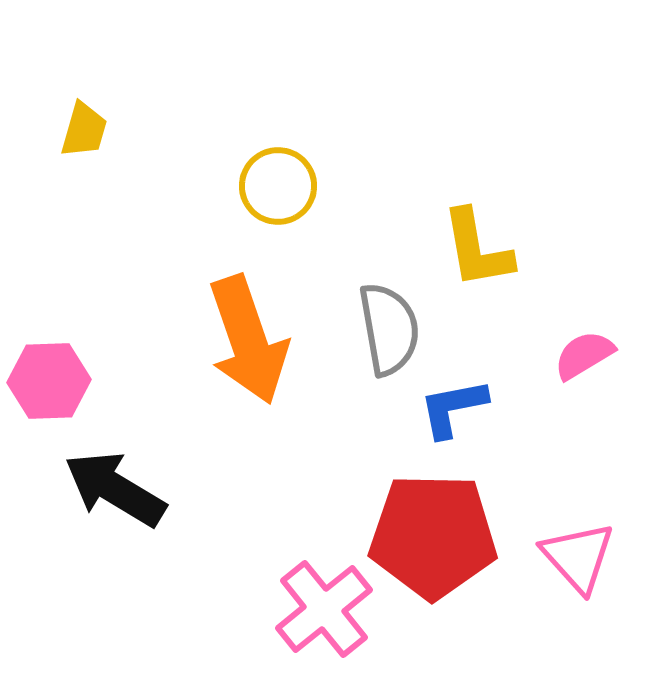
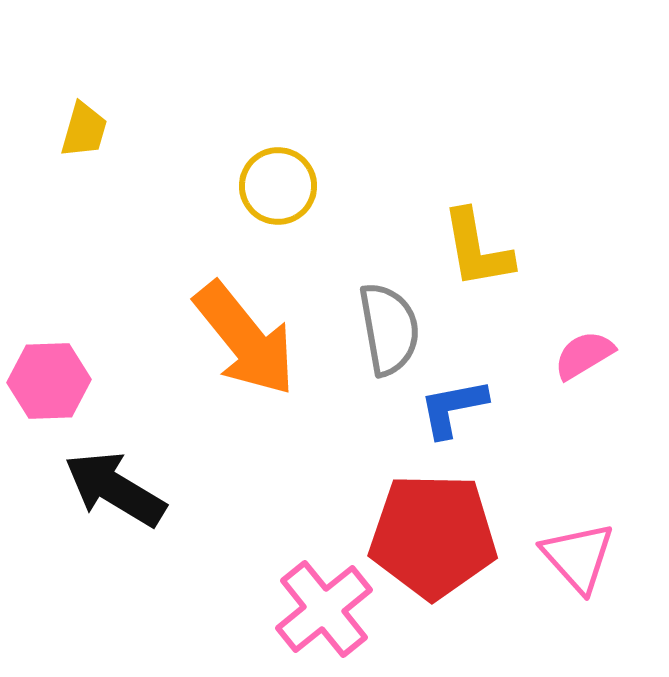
orange arrow: moved 3 px left, 1 px up; rotated 20 degrees counterclockwise
